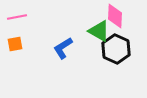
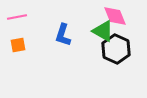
pink diamond: rotated 25 degrees counterclockwise
green triangle: moved 4 px right
orange square: moved 3 px right, 1 px down
blue L-shape: moved 13 px up; rotated 40 degrees counterclockwise
